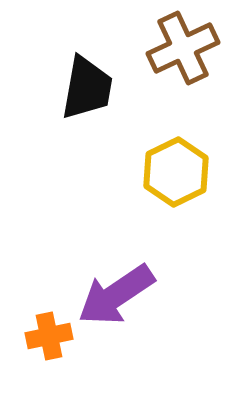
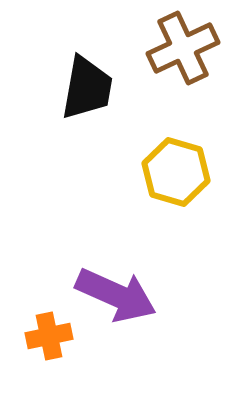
yellow hexagon: rotated 18 degrees counterclockwise
purple arrow: rotated 122 degrees counterclockwise
